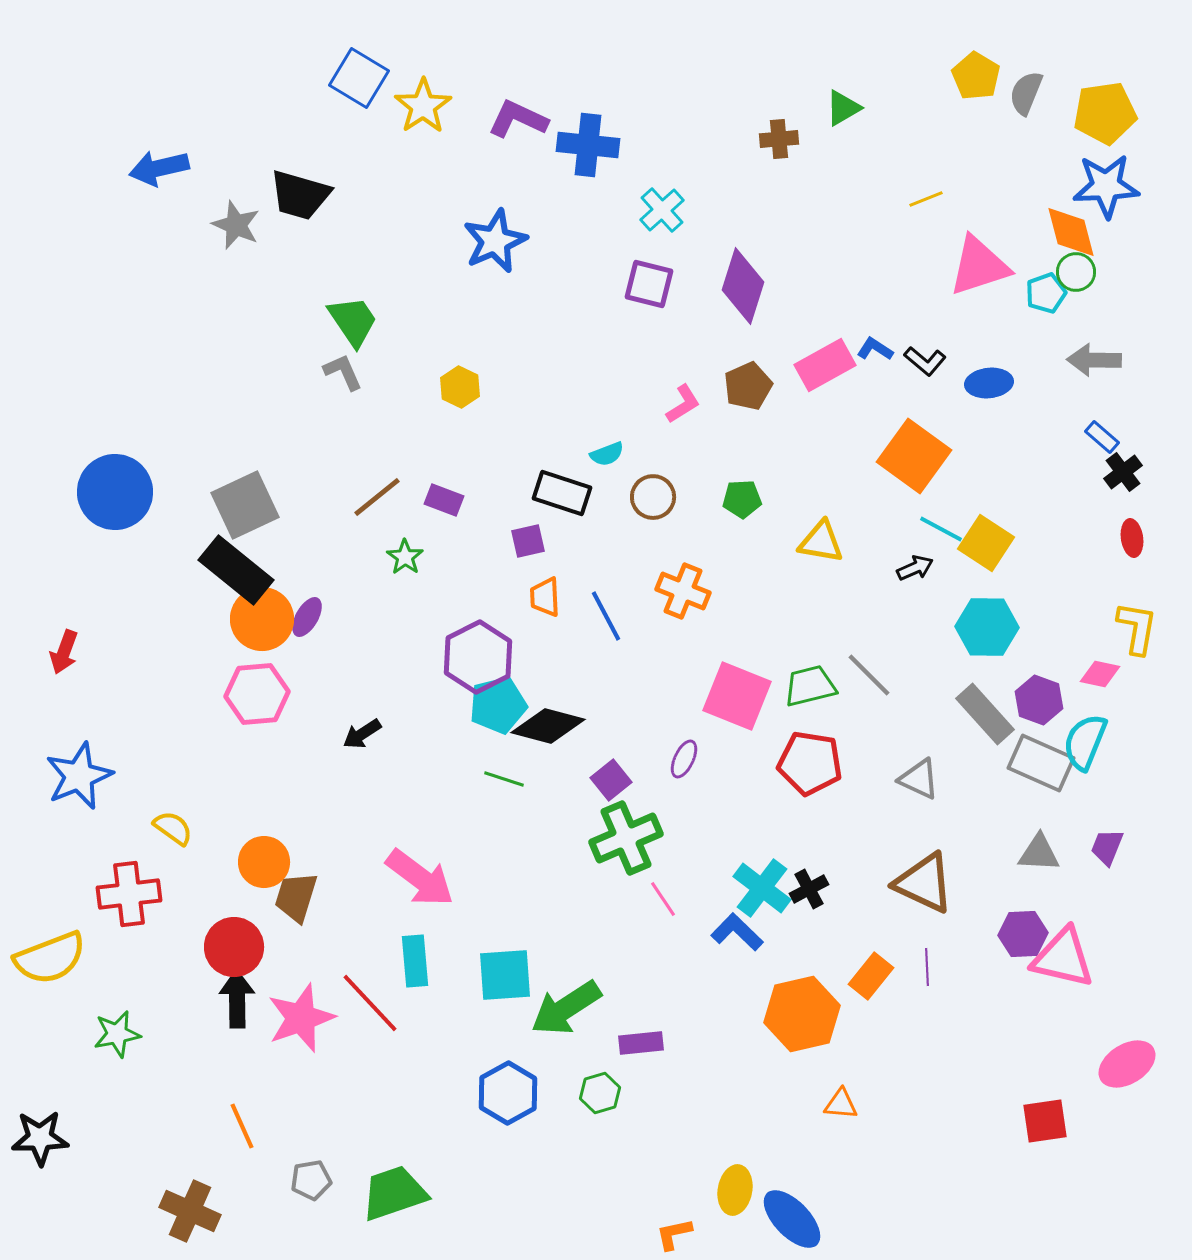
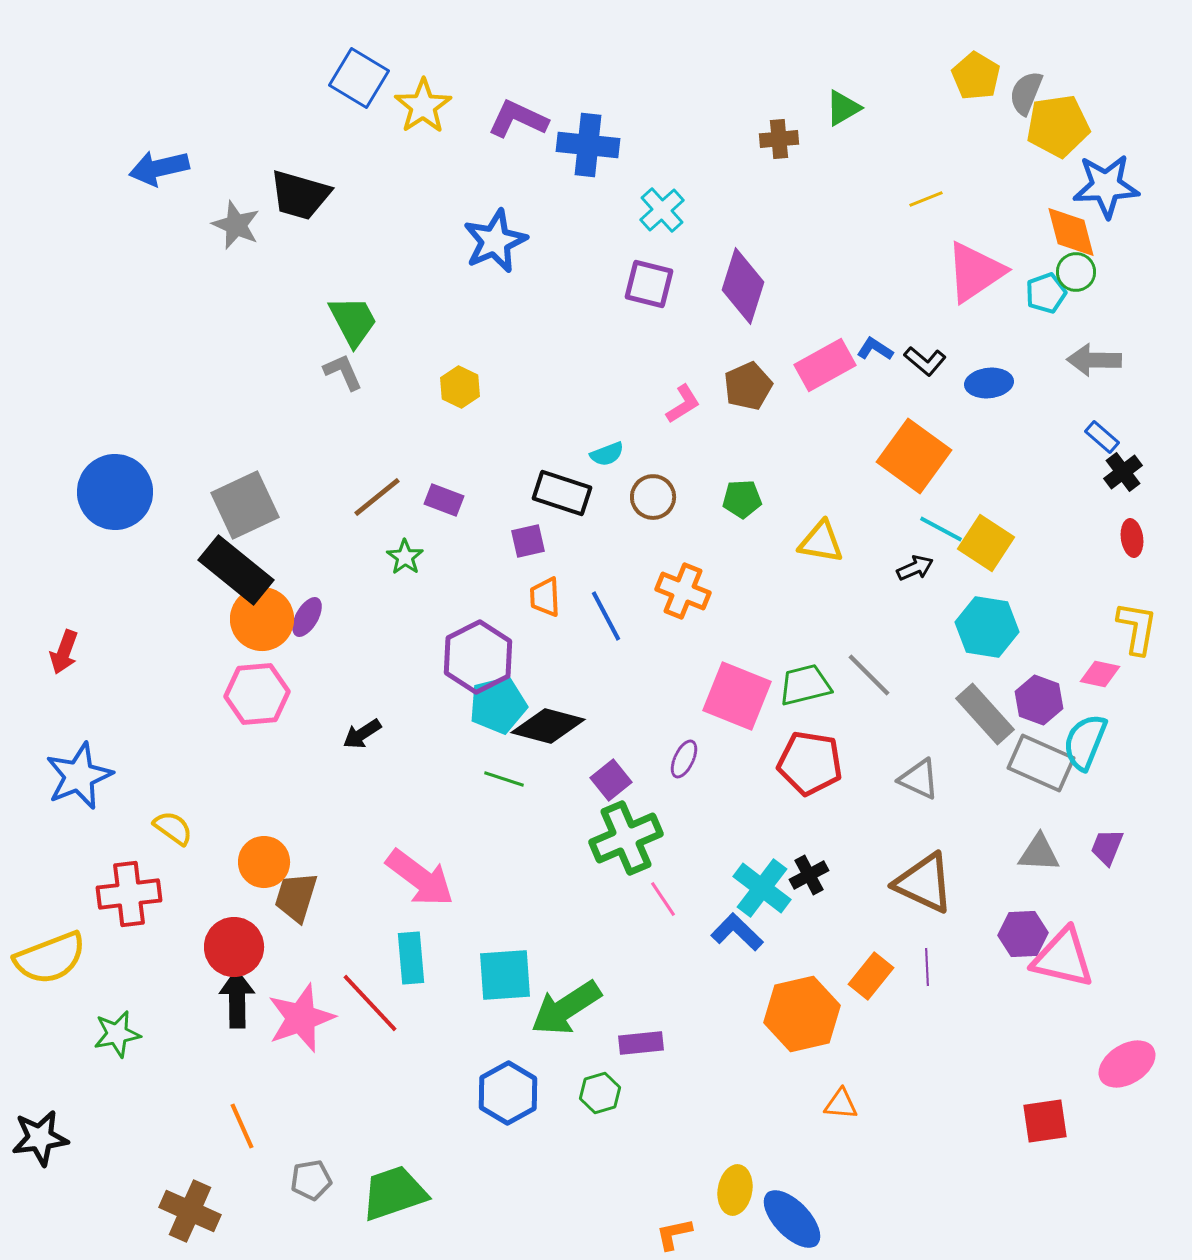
yellow pentagon at (1105, 113): moved 47 px left, 13 px down
pink triangle at (979, 266): moved 4 px left, 6 px down; rotated 16 degrees counterclockwise
green trapezoid at (353, 321): rotated 6 degrees clockwise
cyan hexagon at (987, 627): rotated 8 degrees clockwise
green trapezoid at (810, 686): moved 5 px left, 1 px up
black cross at (809, 889): moved 14 px up
cyan rectangle at (415, 961): moved 4 px left, 3 px up
black star at (40, 1138): rotated 6 degrees counterclockwise
